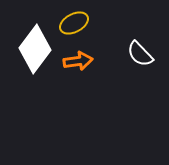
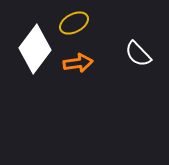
white semicircle: moved 2 px left
orange arrow: moved 2 px down
